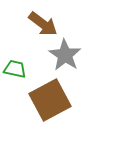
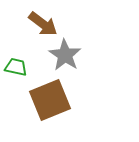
green trapezoid: moved 1 px right, 2 px up
brown square: rotated 6 degrees clockwise
